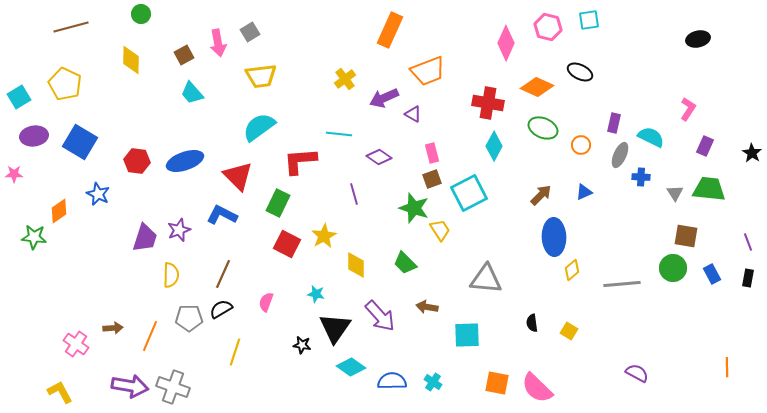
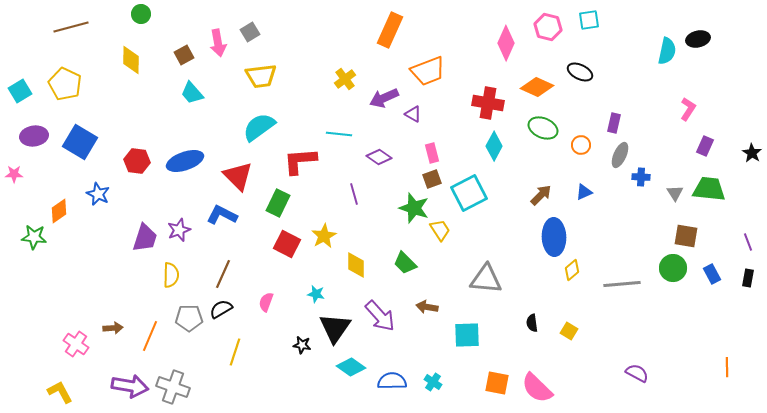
cyan square at (19, 97): moved 1 px right, 6 px up
cyan semicircle at (651, 137): moved 16 px right, 86 px up; rotated 76 degrees clockwise
